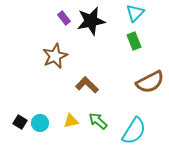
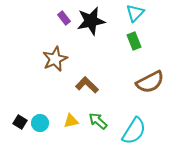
brown star: moved 3 px down
